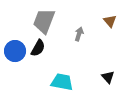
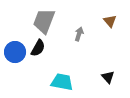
blue circle: moved 1 px down
